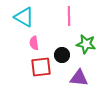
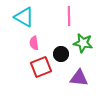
green star: moved 3 px left, 1 px up
black circle: moved 1 px left, 1 px up
red square: rotated 15 degrees counterclockwise
